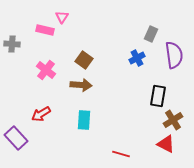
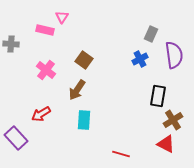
gray cross: moved 1 px left
blue cross: moved 3 px right, 1 px down
brown arrow: moved 4 px left, 5 px down; rotated 120 degrees clockwise
